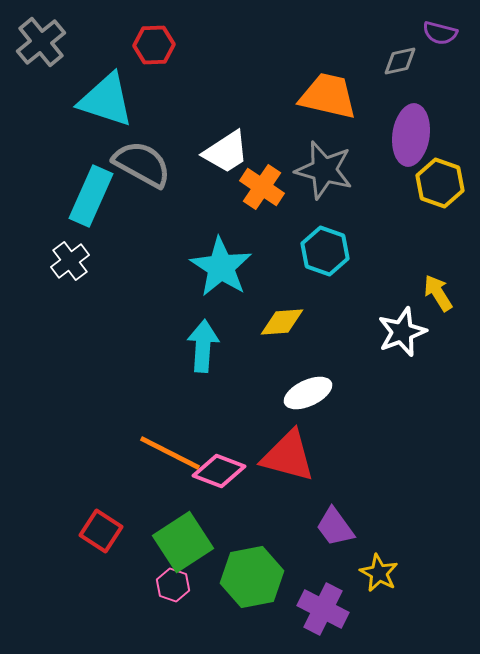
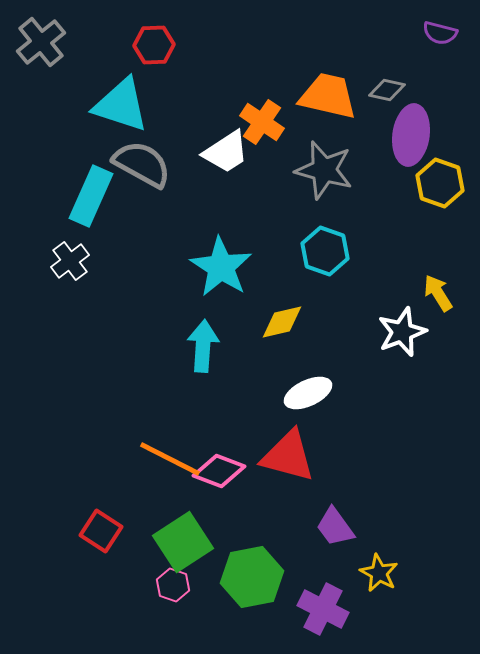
gray diamond: moved 13 px left, 29 px down; rotated 24 degrees clockwise
cyan triangle: moved 15 px right, 5 px down
orange cross: moved 65 px up
yellow diamond: rotated 9 degrees counterclockwise
orange line: moved 6 px down
